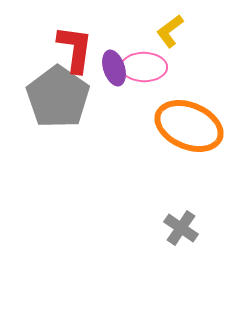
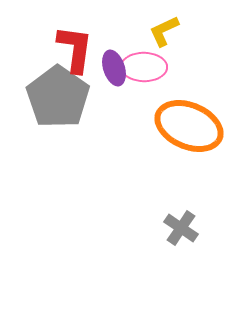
yellow L-shape: moved 6 px left; rotated 12 degrees clockwise
